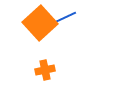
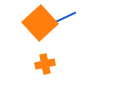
orange cross: moved 6 px up
